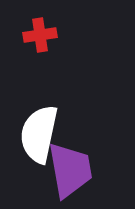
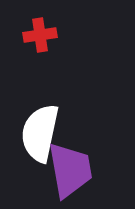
white semicircle: moved 1 px right, 1 px up
